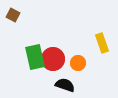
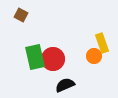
brown square: moved 8 px right
orange circle: moved 16 px right, 7 px up
black semicircle: rotated 42 degrees counterclockwise
